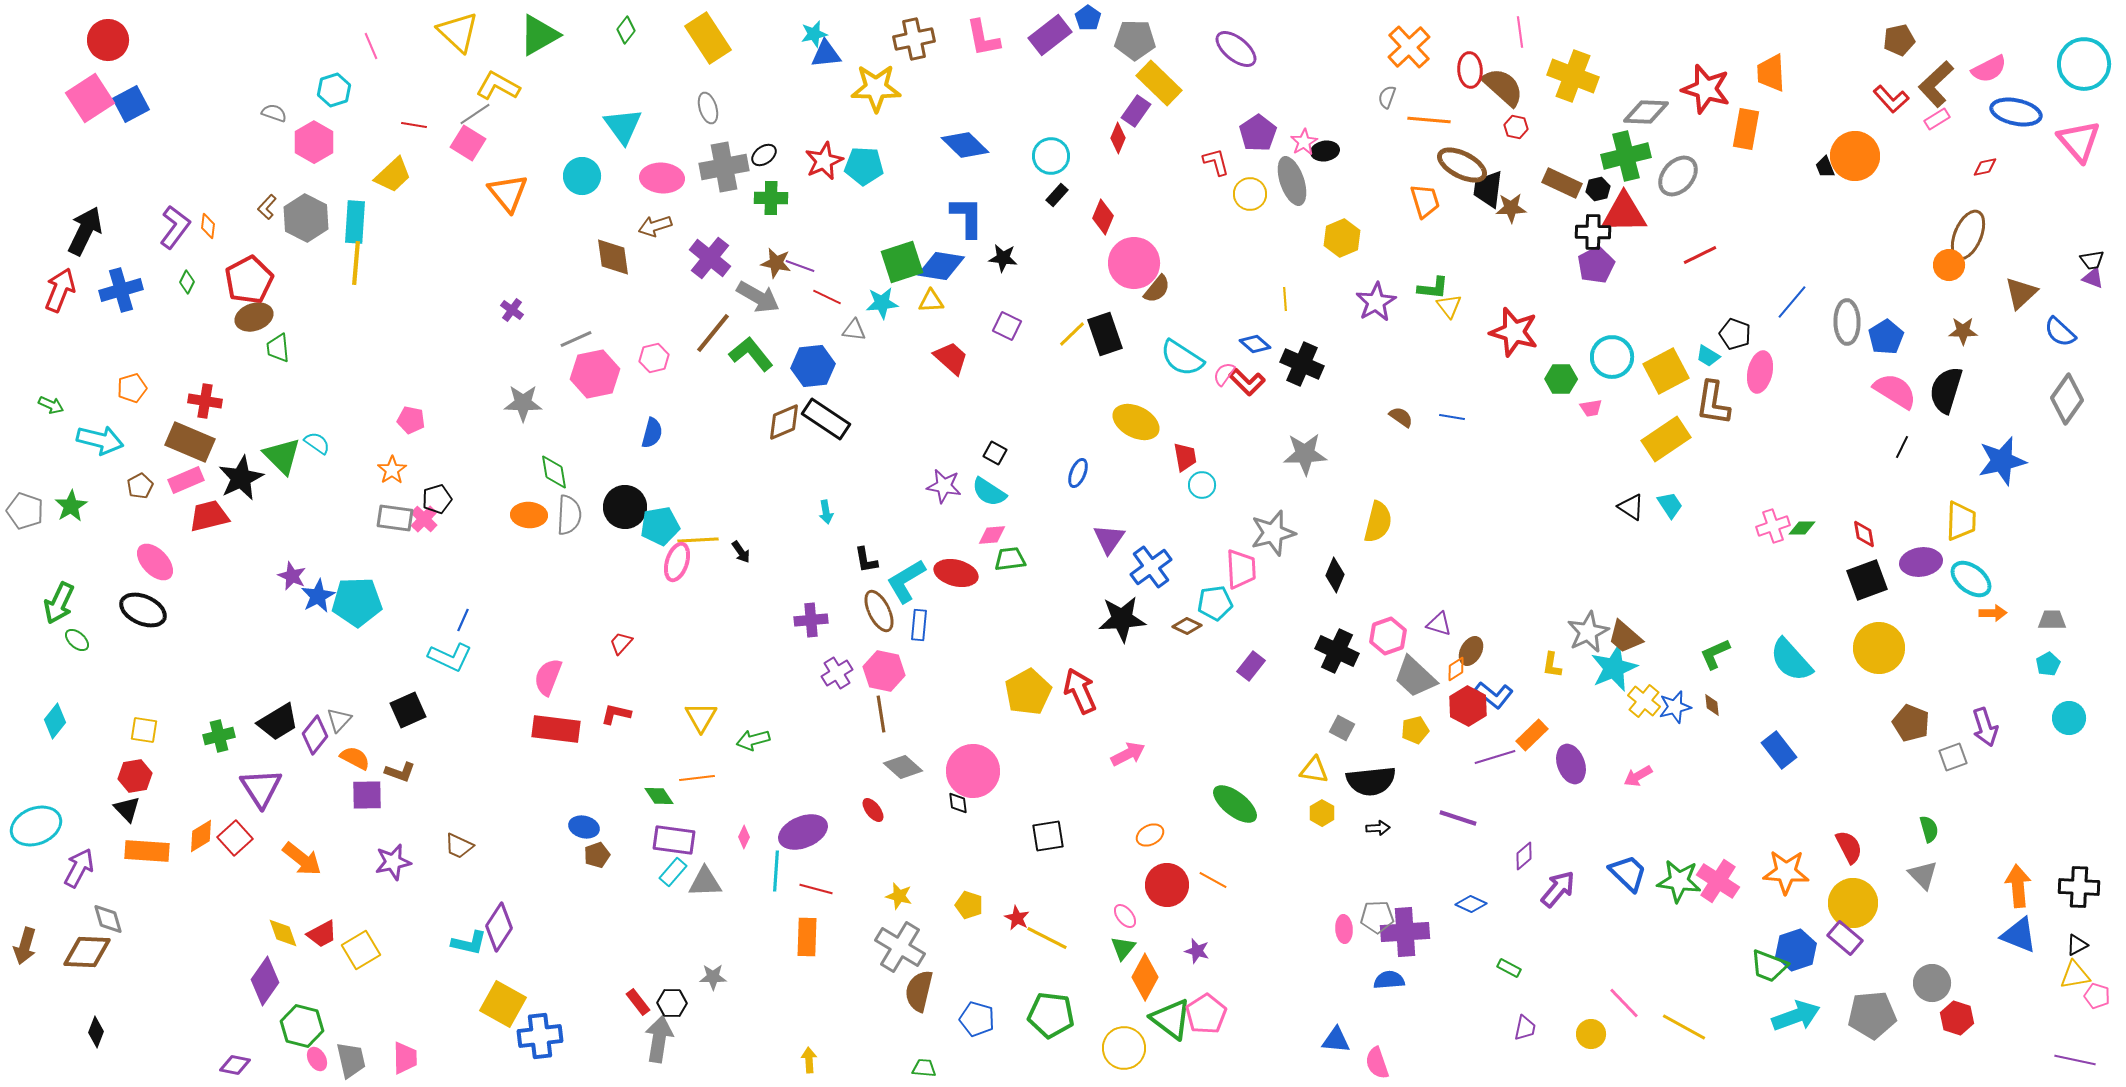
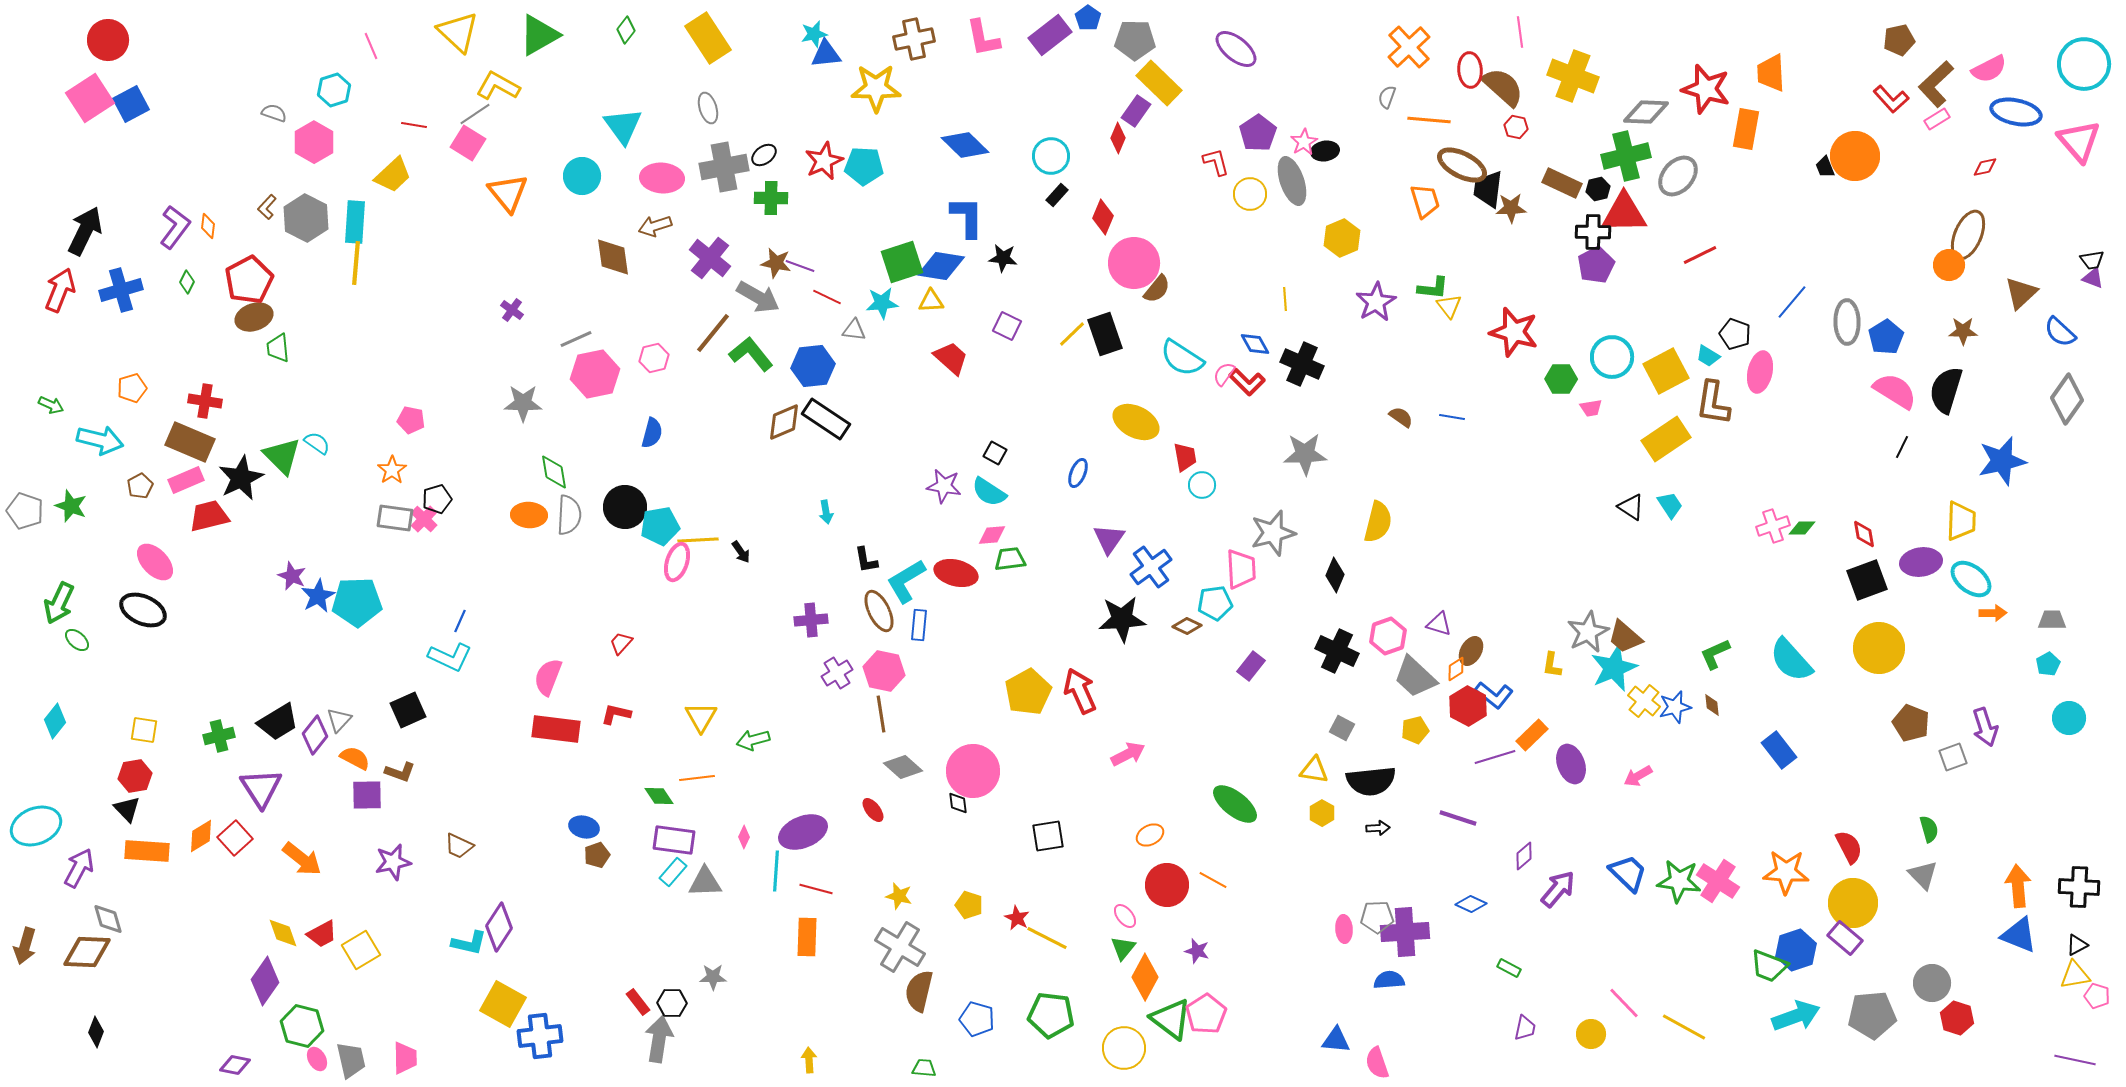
blue diamond at (1255, 344): rotated 20 degrees clockwise
green star at (71, 506): rotated 20 degrees counterclockwise
blue line at (463, 620): moved 3 px left, 1 px down
